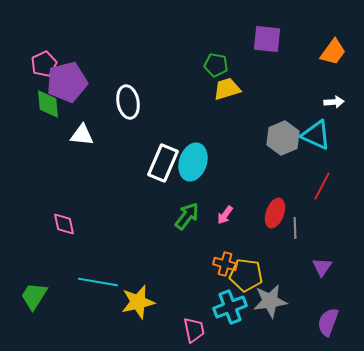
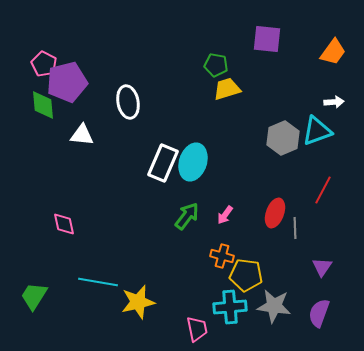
pink pentagon: rotated 20 degrees counterclockwise
green diamond: moved 5 px left, 1 px down
cyan triangle: moved 1 px right, 4 px up; rotated 44 degrees counterclockwise
red line: moved 1 px right, 4 px down
orange cross: moved 3 px left, 8 px up
gray star: moved 4 px right, 5 px down; rotated 16 degrees clockwise
cyan cross: rotated 16 degrees clockwise
purple semicircle: moved 9 px left, 9 px up
pink trapezoid: moved 3 px right, 1 px up
